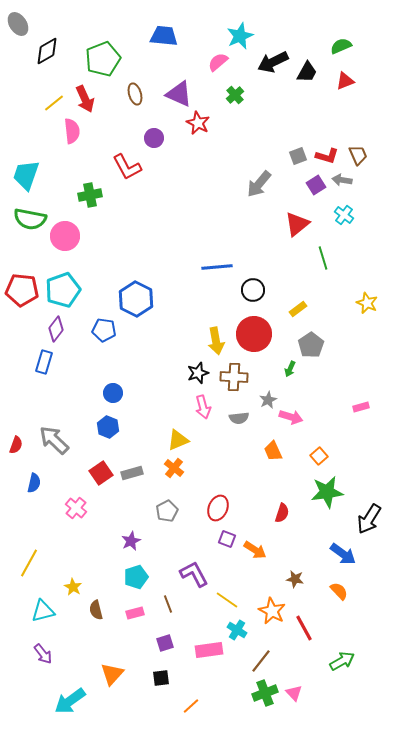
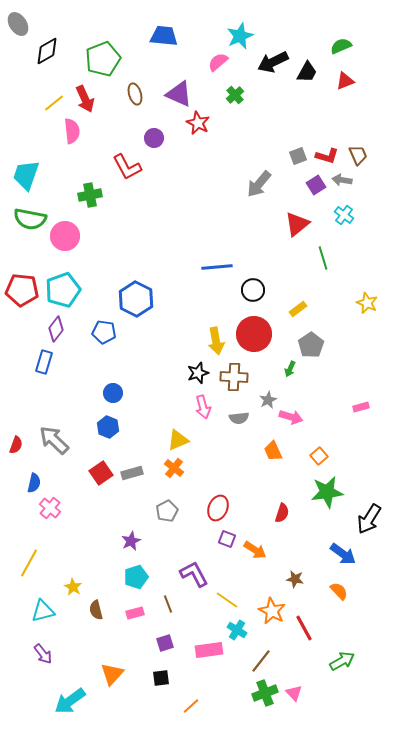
blue pentagon at (104, 330): moved 2 px down
pink cross at (76, 508): moved 26 px left
